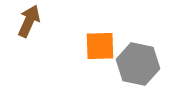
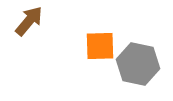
brown arrow: rotated 16 degrees clockwise
